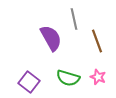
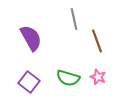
purple semicircle: moved 20 px left
